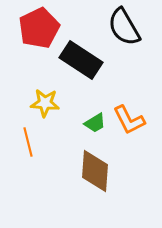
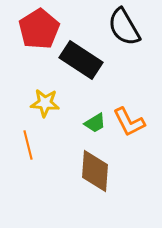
red pentagon: moved 1 px down; rotated 6 degrees counterclockwise
orange L-shape: moved 2 px down
orange line: moved 3 px down
